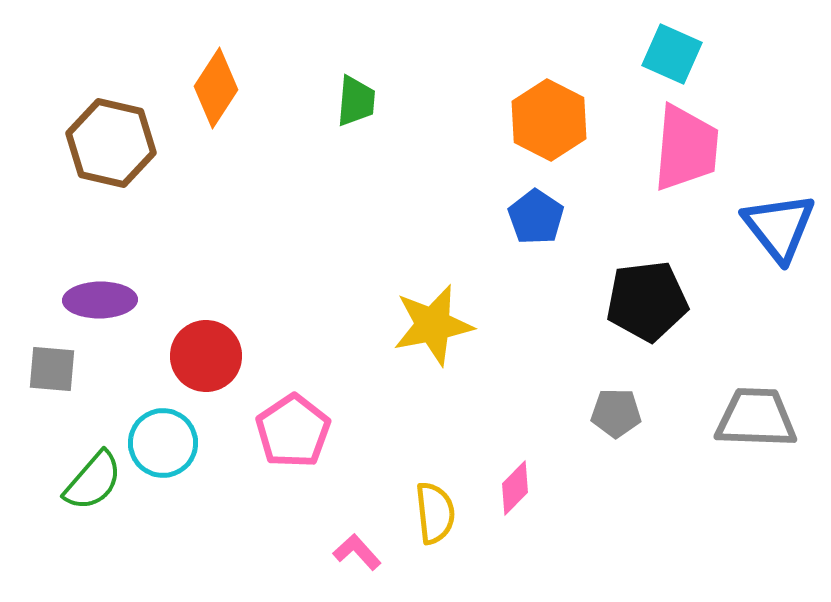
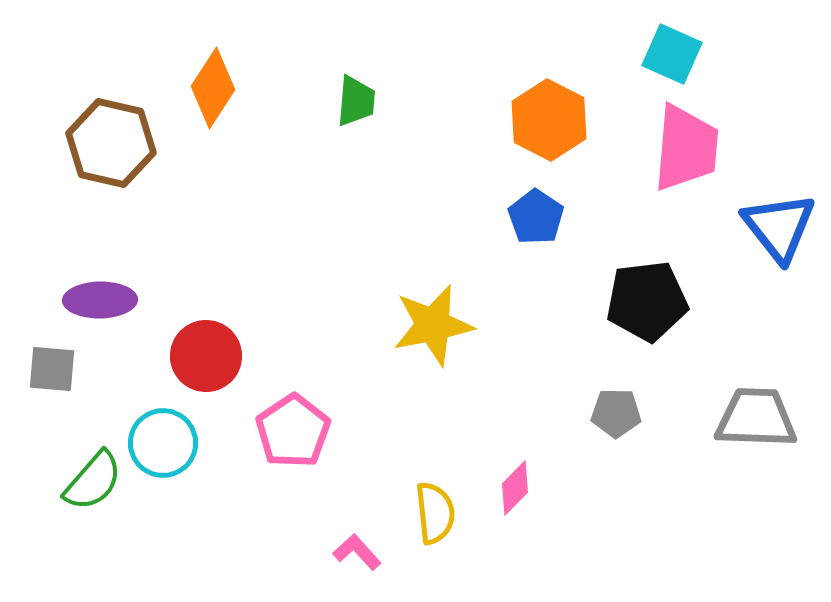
orange diamond: moved 3 px left
